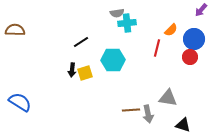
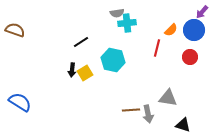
purple arrow: moved 1 px right, 2 px down
brown semicircle: rotated 18 degrees clockwise
blue circle: moved 9 px up
cyan hexagon: rotated 15 degrees clockwise
yellow square: rotated 14 degrees counterclockwise
